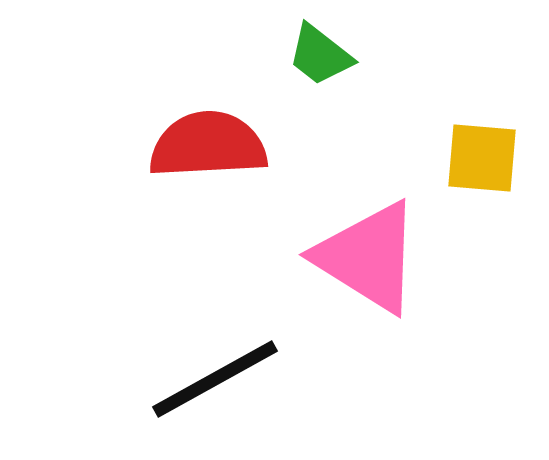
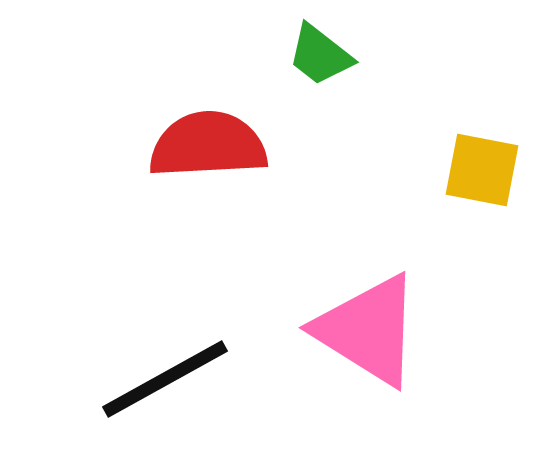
yellow square: moved 12 px down; rotated 6 degrees clockwise
pink triangle: moved 73 px down
black line: moved 50 px left
